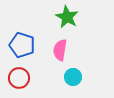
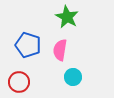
blue pentagon: moved 6 px right
red circle: moved 4 px down
